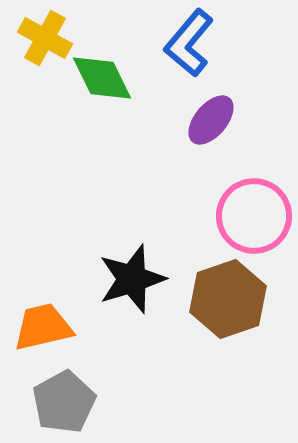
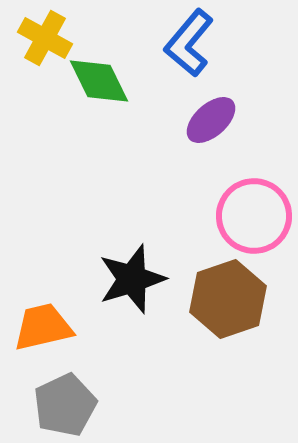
green diamond: moved 3 px left, 3 px down
purple ellipse: rotated 8 degrees clockwise
gray pentagon: moved 1 px right, 3 px down; rotated 4 degrees clockwise
